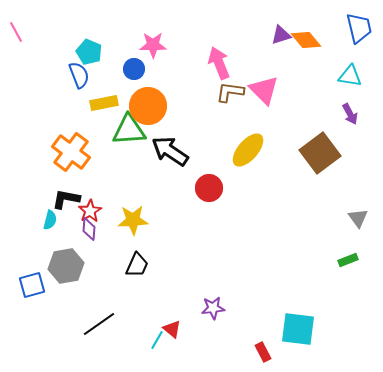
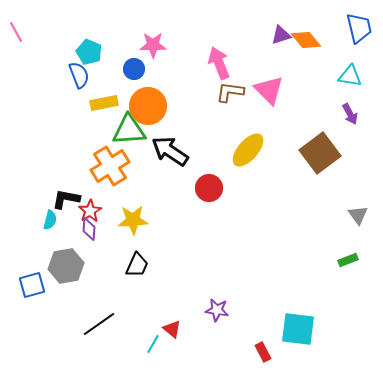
pink triangle: moved 5 px right
orange cross: moved 39 px right, 14 px down; rotated 21 degrees clockwise
gray triangle: moved 3 px up
purple star: moved 4 px right, 2 px down; rotated 15 degrees clockwise
cyan line: moved 4 px left, 4 px down
